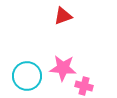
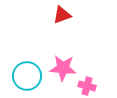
red triangle: moved 1 px left, 1 px up
pink cross: moved 3 px right
